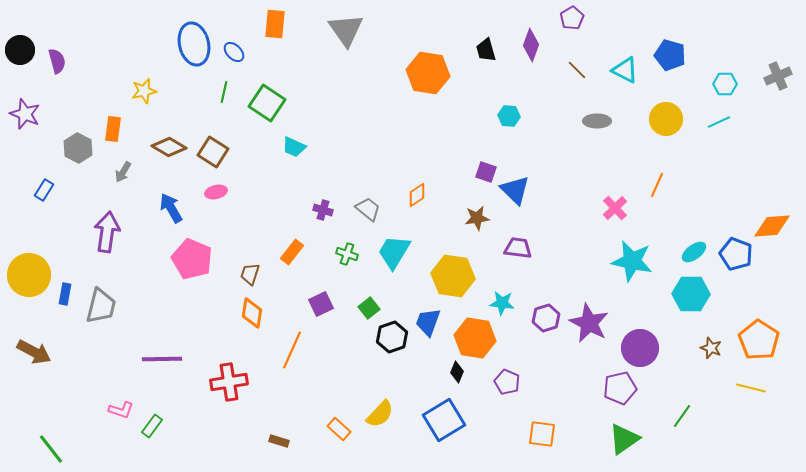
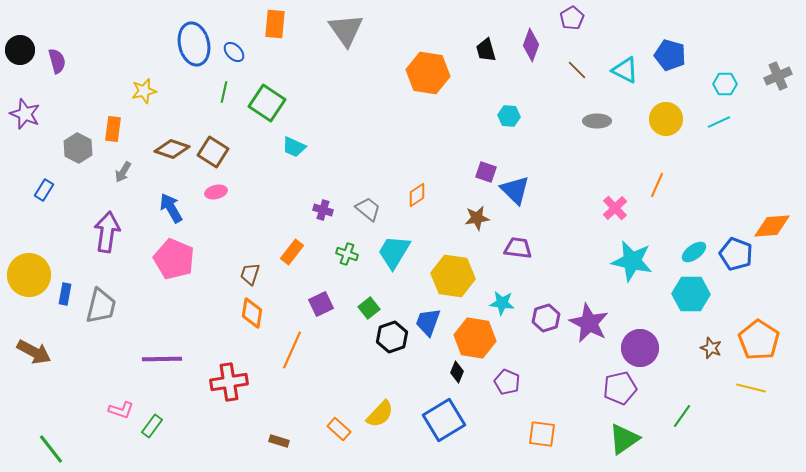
brown diamond at (169, 147): moved 3 px right, 2 px down; rotated 12 degrees counterclockwise
pink pentagon at (192, 259): moved 18 px left
